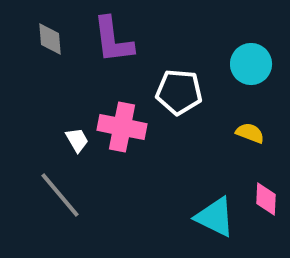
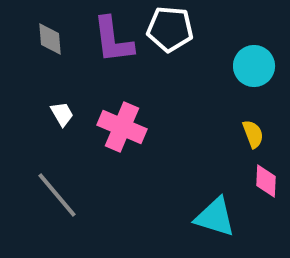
cyan circle: moved 3 px right, 2 px down
white pentagon: moved 9 px left, 63 px up
pink cross: rotated 12 degrees clockwise
yellow semicircle: moved 3 px right, 1 px down; rotated 48 degrees clockwise
white trapezoid: moved 15 px left, 26 px up
gray line: moved 3 px left
pink diamond: moved 18 px up
cyan triangle: rotated 9 degrees counterclockwise
